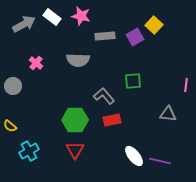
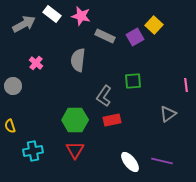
white rectangle: moved 3 px up
gray rectangle: rotated 30 degrees clockwise
gray semicircle: rotated 95 degrees clockwise
pink line: rotated 16 degrees counterclockwise
gray L-shape: rotated 105 degrees counterclockwise
gray triangle: rotated 42 degrees counterclockwise
yellow semicircle: rotated 32 degrees clockwise
cyan cross: moved 4 px right; rotated 18 degrees clockwise
white ellipse: moved 4 px left, 6 px down
purple line: moved 2 px right
